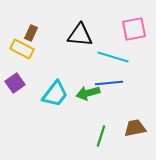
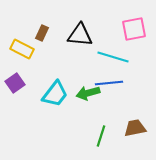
brown rectangle: moved 11 px right
